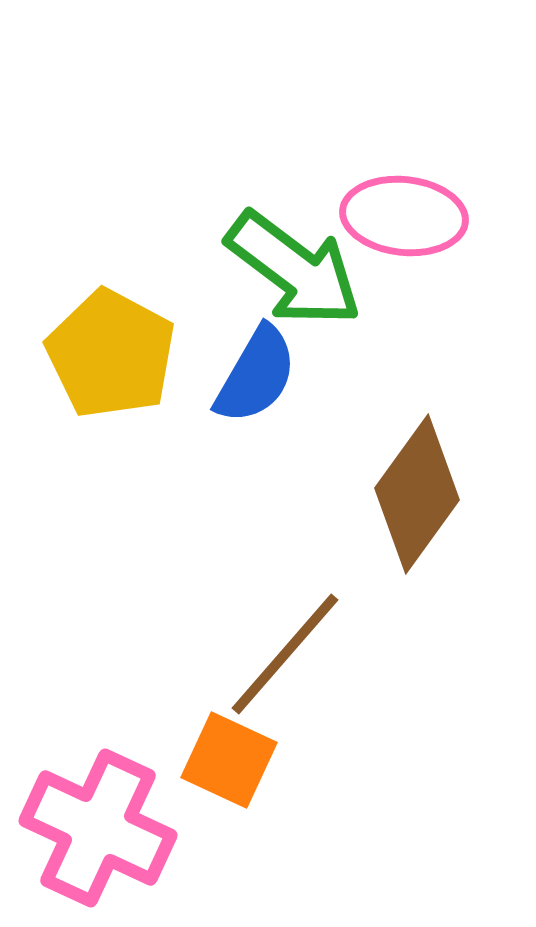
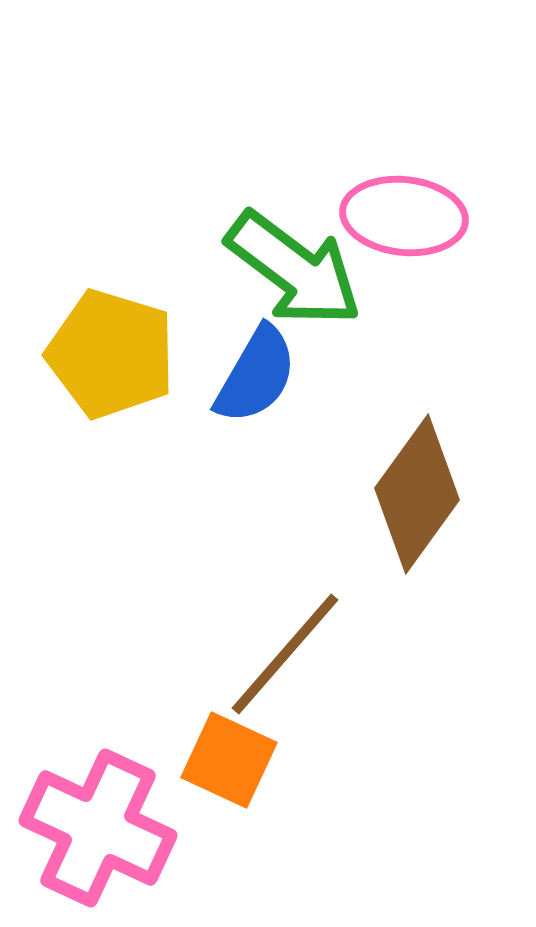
yellow pentagon: rotated 11 degrees counterclockwise
